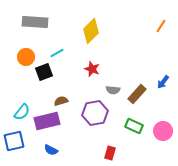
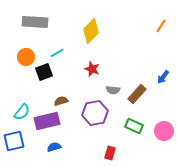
blue arrow: moved 5 px up
pink circle: moved 1 px right
blue semicircle: moved 3 px right, 3 px up; rotated 136 degrees clockwise
